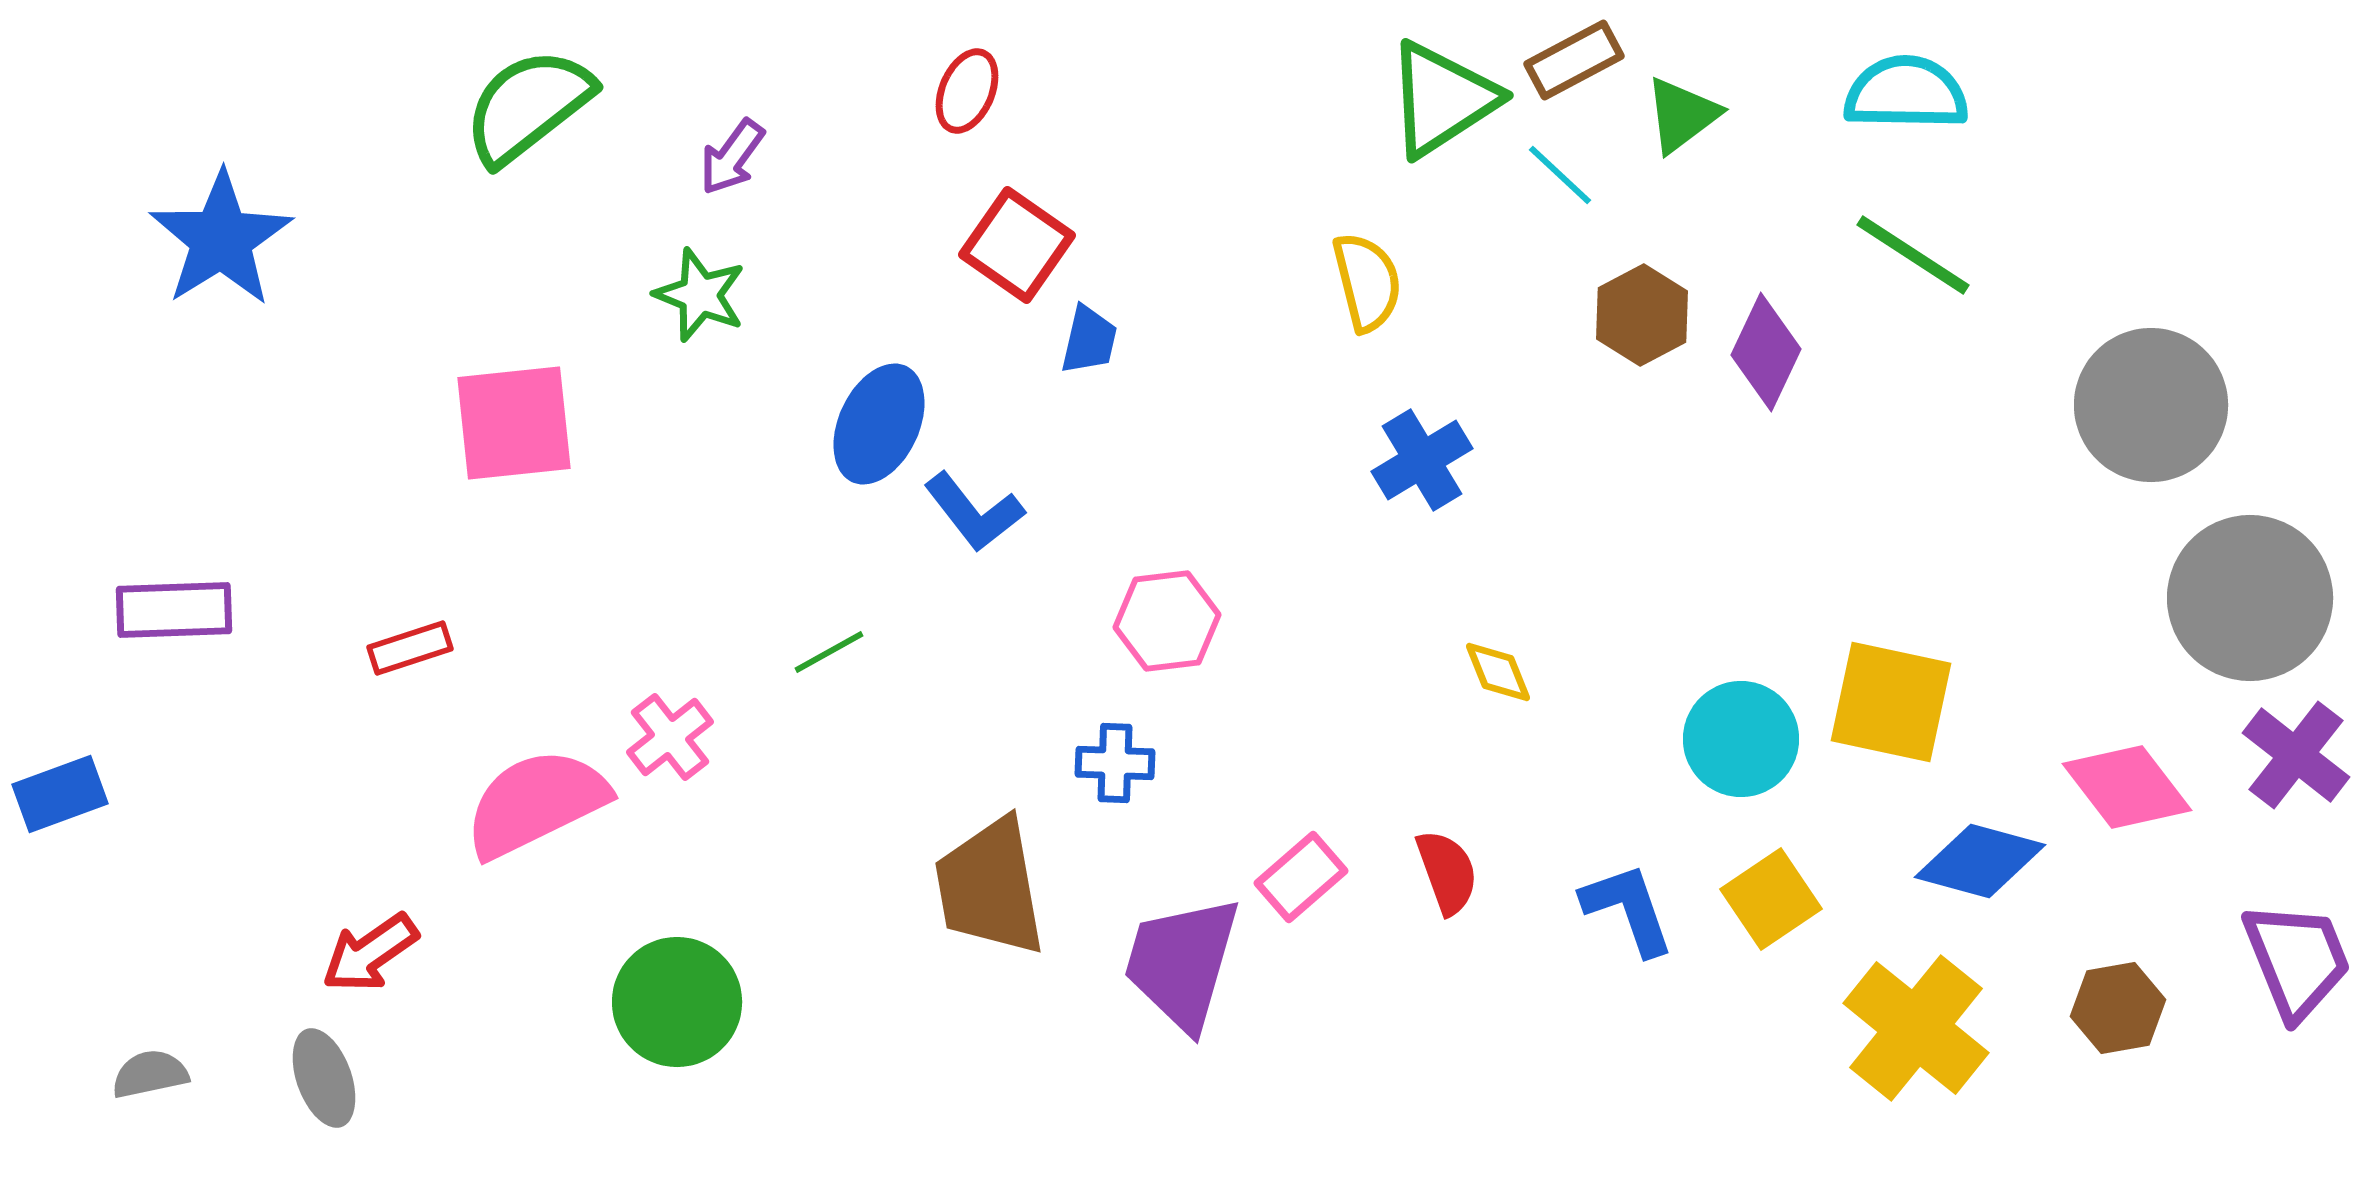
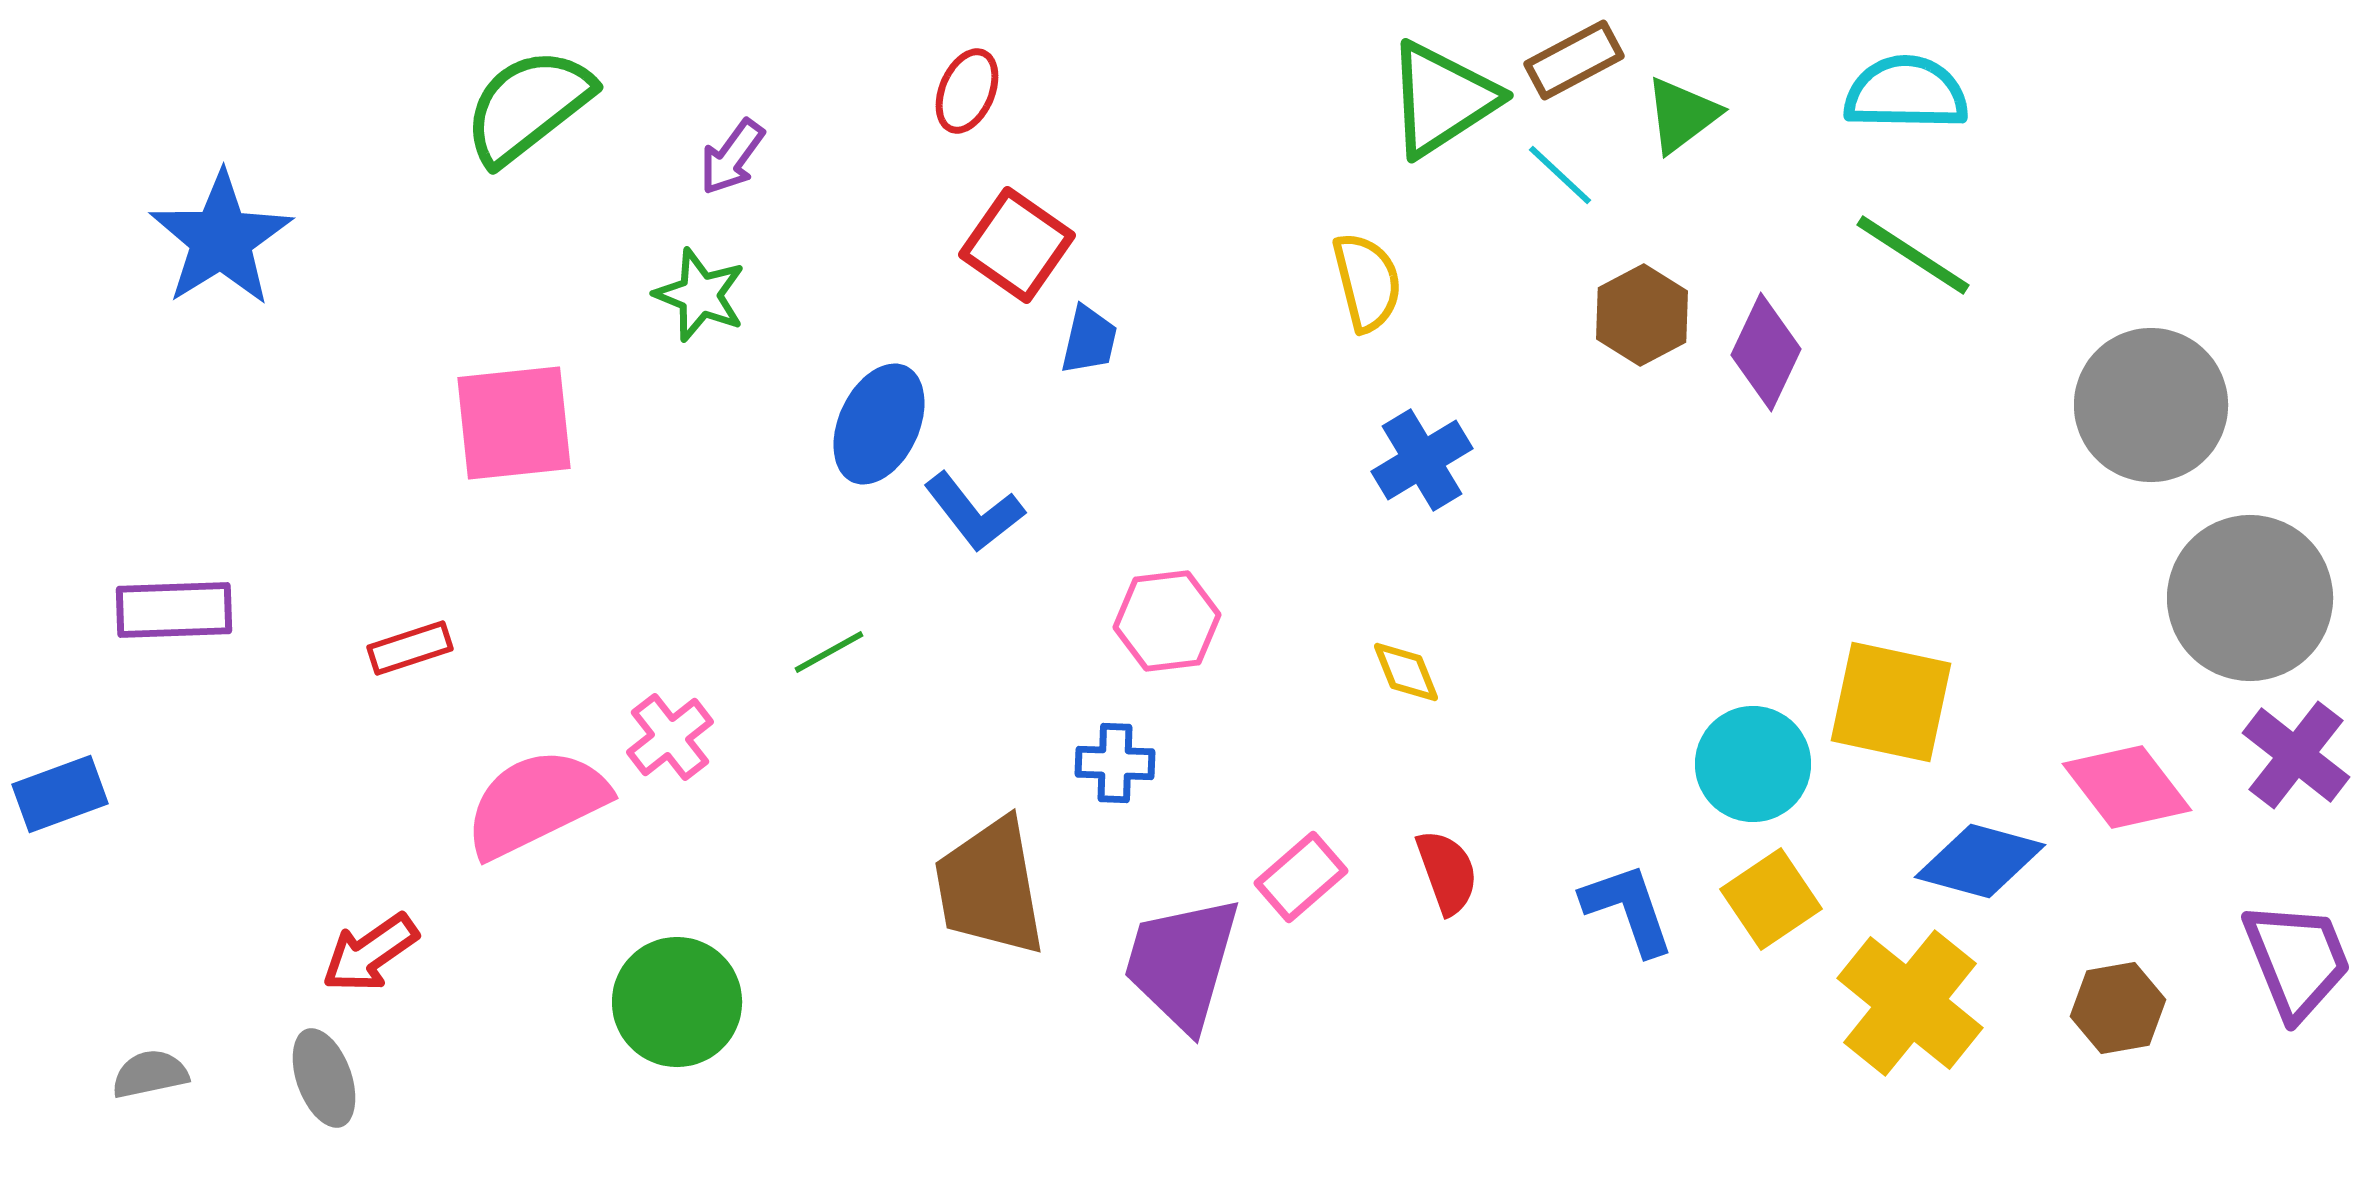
yellow diamond at (1498, 672): moved 92 px left
cyan circle at (1741, 739): moved 12 px right, 25 px down
yellow cross at (1916, 1028): moved 6 px left, 25 px up
